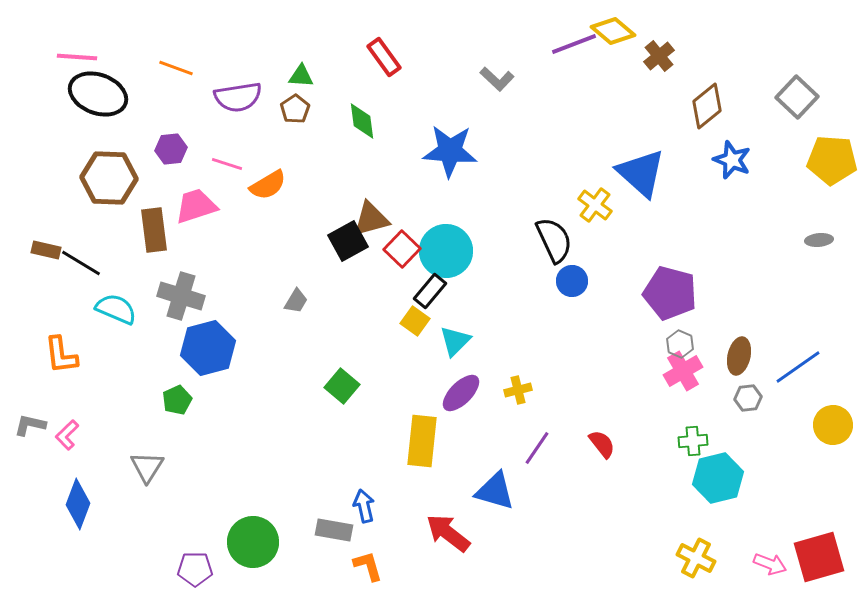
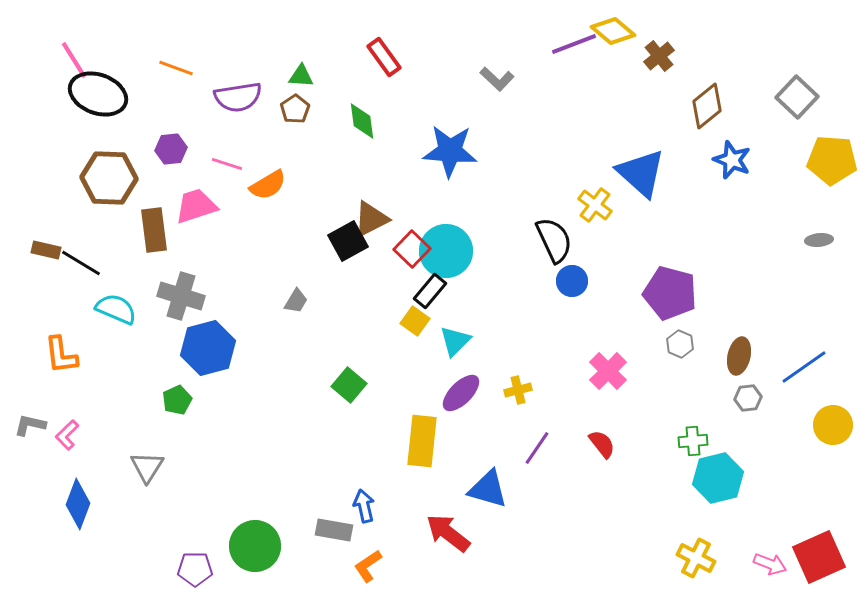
pink line at (77, 57): moved 3 px left, 3 px down; rotated 54 degrees clockwise
brown triangle at (371, 219): rotated 12 degrees counterclockwise
red square at (402, 249): moved 10 px right
blue line at (798, 367): moved 6 px right
pink cross at (683, 371): moved 75 px left; rotated 15 degrees counterclockwise
green square at (342, 386): moved 7 px right, 1 px up
blue triangle at (495, 491): moved 7 px left, 2 px up
green circle at (253, 542): moved 2 px right, 4 px down
red square at (819, 557): rotated 8 degrees counterclockwise
orange L-shape at (368, 566): rotated 108 degrees counterclockwise
